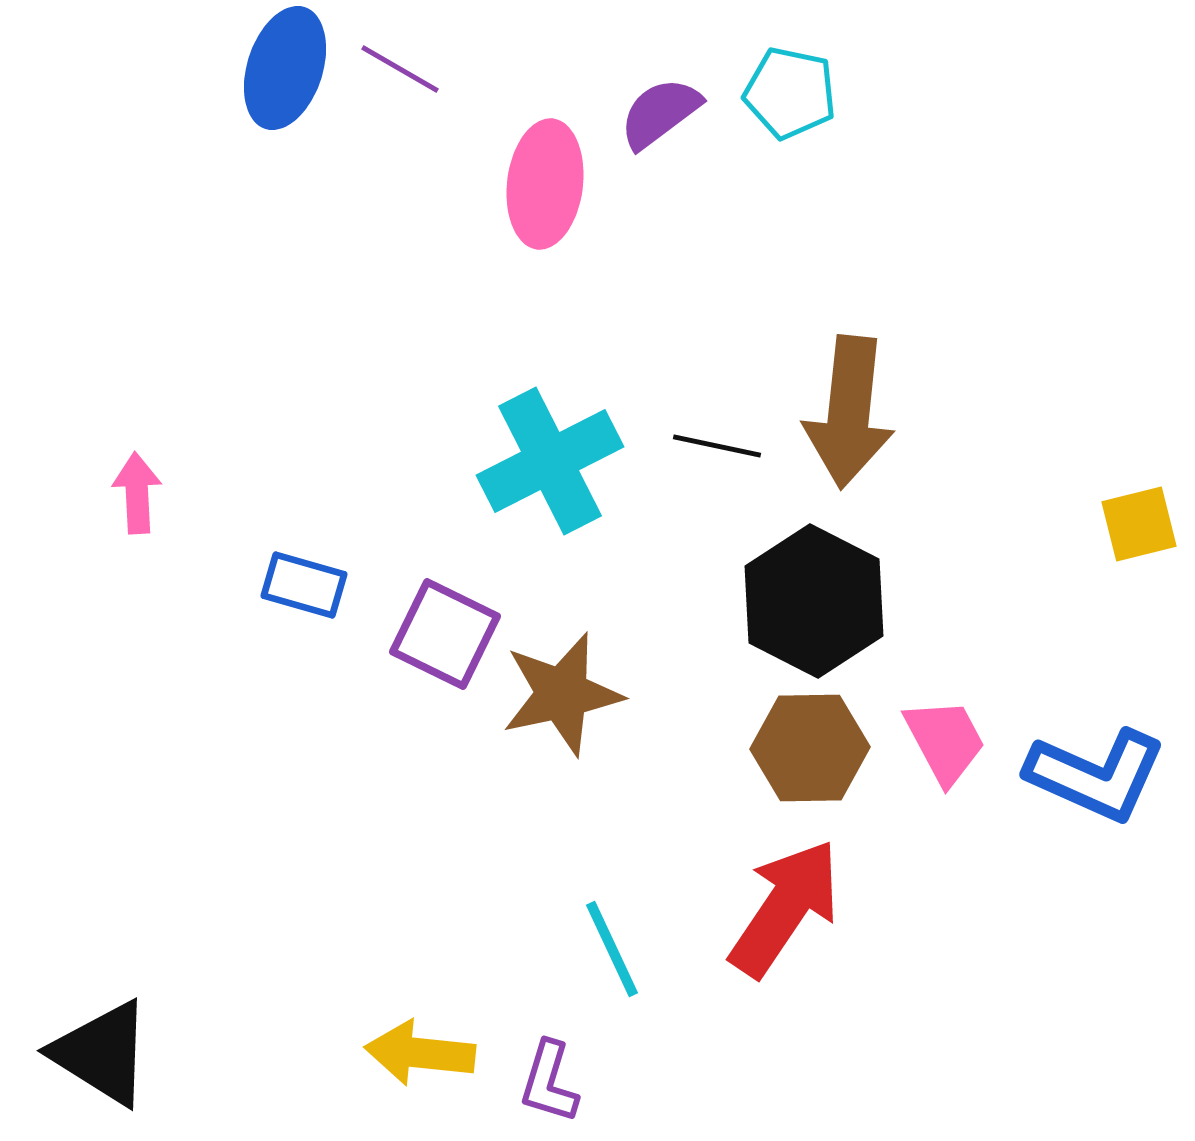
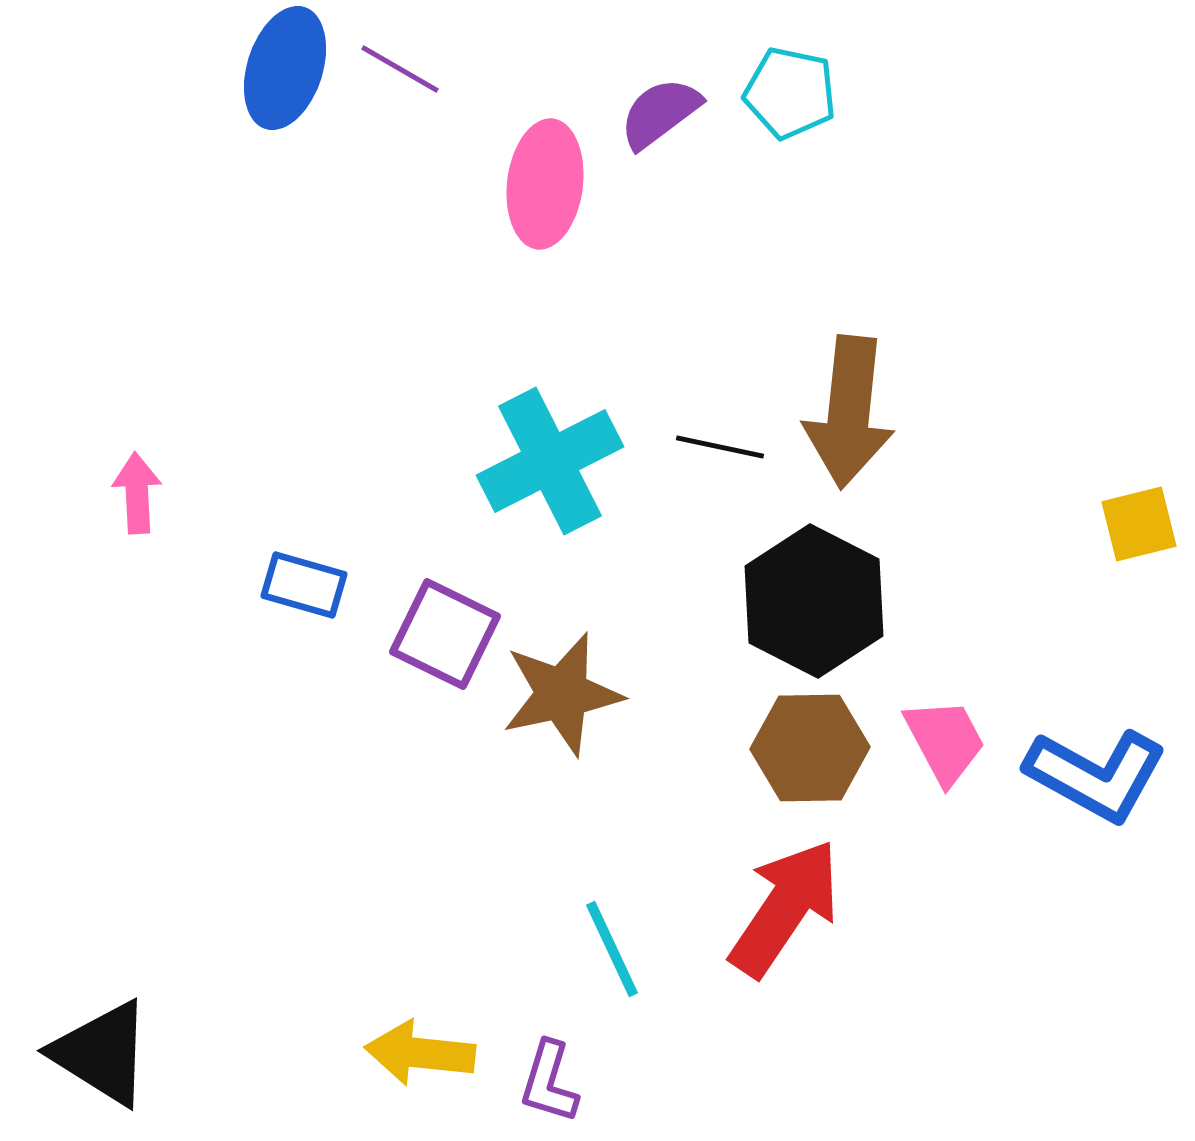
black line: moved 3 px right, 1 px down
blue L-shape: rotated 5 degrees clockwise
